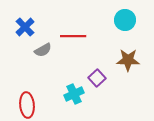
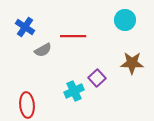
blue cross: rotated 12 degrees counterclockwise
brown star: moved 4 px right, 3 px down
cyan cross: moved 3 px up
